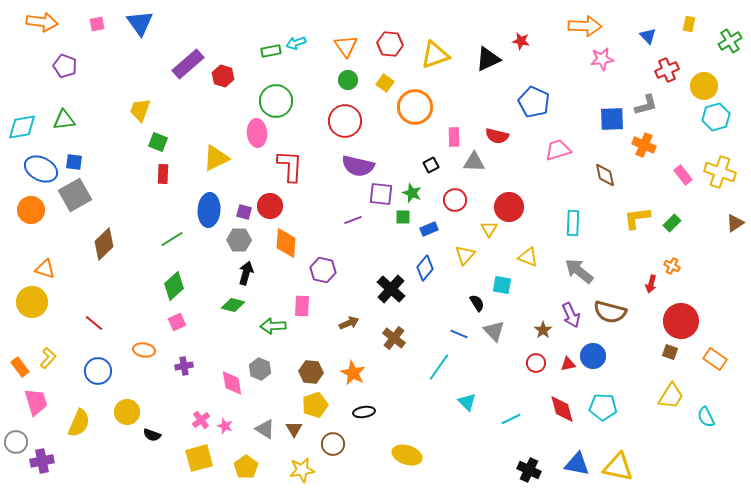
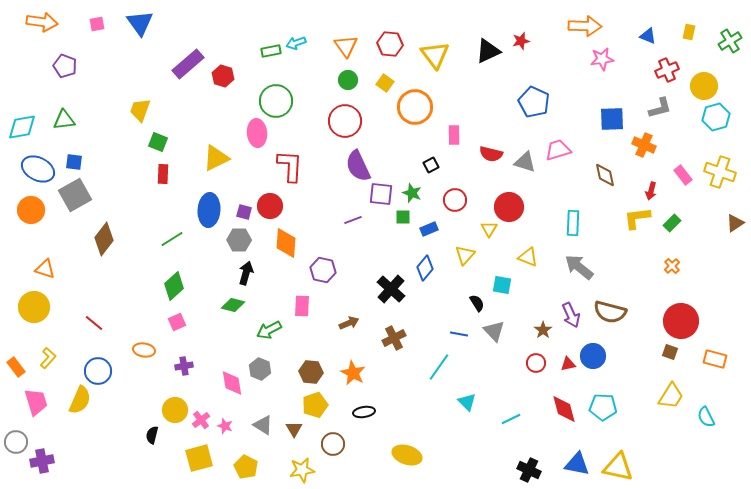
yellow rectangle at (689, 24): moved 8 px down
blue triangle at (648, 36): rotated 24 degrees counterclockwise
red star at (521, 41): rotated 24 degrees counterclockwise
yellow triangle at (435, 55): rotated 48 degrees counterclockwise
black triangle at (488, 59): moved 8 px up
gray L-shape at (646, 105): moved 14 px right, 3 px down
red semicircle at (497, 136): moved 6 px left, 18 px down
pink rectangle at (454, 137): moved 2 px up
gray triangle at (474, 162): moved 51 px right; rotated 15 degrees clockwise
purple semicircle at (358, 166): rotated 52 degrees clockwise
blue ellipse at (41, 169): moved 3 px left
brown diamond at (104, 244): moved 5 px up; rotated 8 degrees counterclockwise
orange cross at (672, 266): rotated 21 degrees clockwise
gray arrow at (579, 271): moved 4 px up
red arrow at (651, 284): moved 93 px up
yellow circle at (32, 302): moved 2 px right, 5 px down
green arrow at (273, 326): moved 4 px left, 4 px down; rotated 25 degrees counterclockwise
blue line at (459, 334): rotated 12 degrees counterclockwise
brown cross at (394, 338): rotated 25 degrees clockwise
orange rectangle at (715, 359): rotated 20 degrees counterclockwise
orange rectangle at (20, 367): moved 4 px left
red diamond at (562, 409): moved 2 px right
yellow circle at (127, 412): moved 48 px right, 2 px up
yellow semicircle at (79, 423): moved 1 px right, 23 px up
gray triangle at (265, 429): moved 2 px left, 4 px up
black semicircle at (152, 435): rotated 84 degrees clockwise
yellow pentagon at (246, 467): rotated 10 degrees counterclockwise
